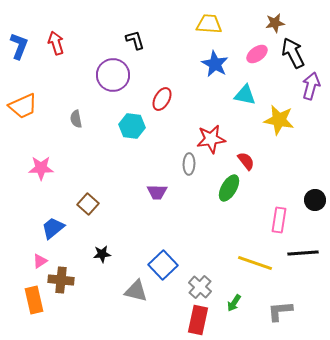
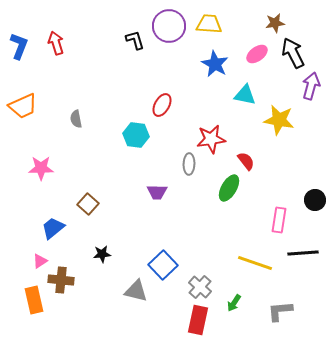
purple circle: moved 56 px right, 49 px up
red ellipse: moved 6 px down
cyan hexagon: moved 4 px right, 9 px down
